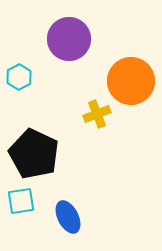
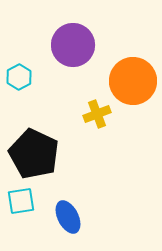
purple circle: moved 4 px right, 6 px down
orange circle: moved 2 px right
